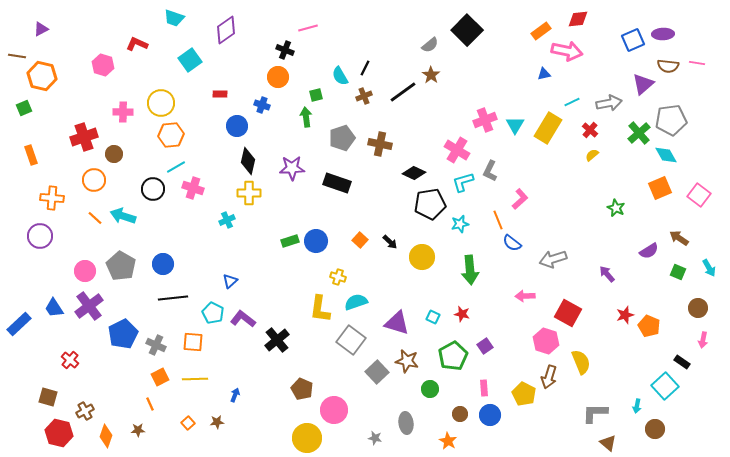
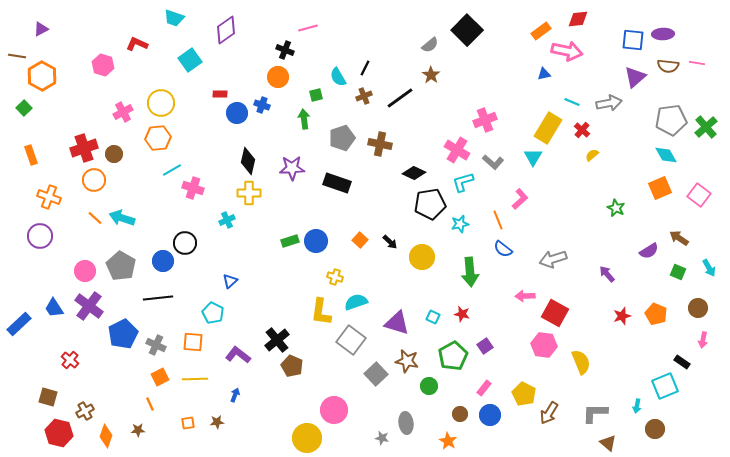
blue square at (633, 40): rotated 30 degrees clockwise
orange hexagon at (42, 76): rotated 16 degrees clockwise
cyan semicircle at (340, 76): moved 2 px left, 1 px down
purple triangle at (643, 84): moved 8 px left, 7 px up
black line at (403, 92): moved 3 px left, 6 px down
cyan line at (572, 102): rotated 49 degrees clockwise
green square at (24, 108): rotated 21 degrees counterclockwise
pink cross at (123, 112): rotated 30 degrees counterclockwise
green arrow at (306, 117): moved 2 px left, 2 px down
cyan triangle at (515, 125): moved 18 px right, 32 px down
blue circle at (237, 126): moved 13 px up
red cross at (590, 130): moved 8 px left
green cross at (639, 133): moved 67 px right, 6 px up
orange hexagon at (171, 135): moved 13 px left, 3 px down
red cross at (84, 137): moved 11 px down
cyan line at (176, 167): moved 4 px left, 3 px down
gray L-shape at (490, 171): moved 3 px right, 9 px up; rotated 75 degrees counterclockwise
black circle at (153, 189): moved 32 px right, 54 px down
orange cross at (52, 198): moved 3 px left, 1 px up; rotated 15 degrees clockwise
cyan arrow at (123, 216): moved 1 px left, 2 px down
blue semicircle at (512, 243): moved 9 px left, 6 px down
blue circle at (163, 264): moved 3 px up
green arrow at (470, 270): moved 2 px down
yellow cross at (338, 277): moved 3 px left
black line at (173, 298): moved 15 px left
purple cross at (89, 306): rotated 16 degrees counterclockwise
yellow L-shape at (320, 309): moved 1 px right, 3 px down
red square at (568, 313): moved 13 px left
red star at (625, 315): moved 3 px left, 1 px down
purple L-shape at (243, 319): moved 5 px left, 36 px down
orange pentagon at (649, 326): moved 7 px right, 12 px up
pink hexagon at (546, 341): moved 2 px left, 4 px down; rotated 10 degrees counterclockwise
gray square at (377, 372): moved 1 px left, 2 px down
brown arrow at (549, 377): moved 36 px down; rotated 15 degrees clockwise
cyan square at (665, 386): rotated 20 degrees clockwise
pink rectangle at (484, 388): rotated 42 degrees clockwise
brown pentagon at (302, 389): moved 10 px left, 23 px up
green circle at (430, 389): moved 1 px left, 3 px up
orange square at (188, 423): rotated 32 degrees clockwise
gray star at (375, 438): moved 7 px right
